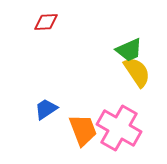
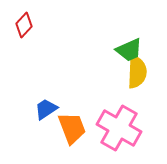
red diamond: moved 22 px left, 3 px down; rotated 45 degrees counterclockwise
yellow semicircle: rotated 36 degrees clockwise
orange trapezoid: moved 11 px left, 2 px up
